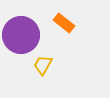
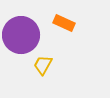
orange rectangle: rotated 15 degrees counterclockwise
